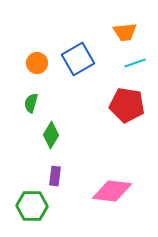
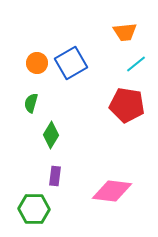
blue square: moved 7 px left, 4 px down
cyan line: moved 1 px right, 1 px down; rotated 20 degrees counterclockwise
green hexagon: moved 2 px right, 3 px down
